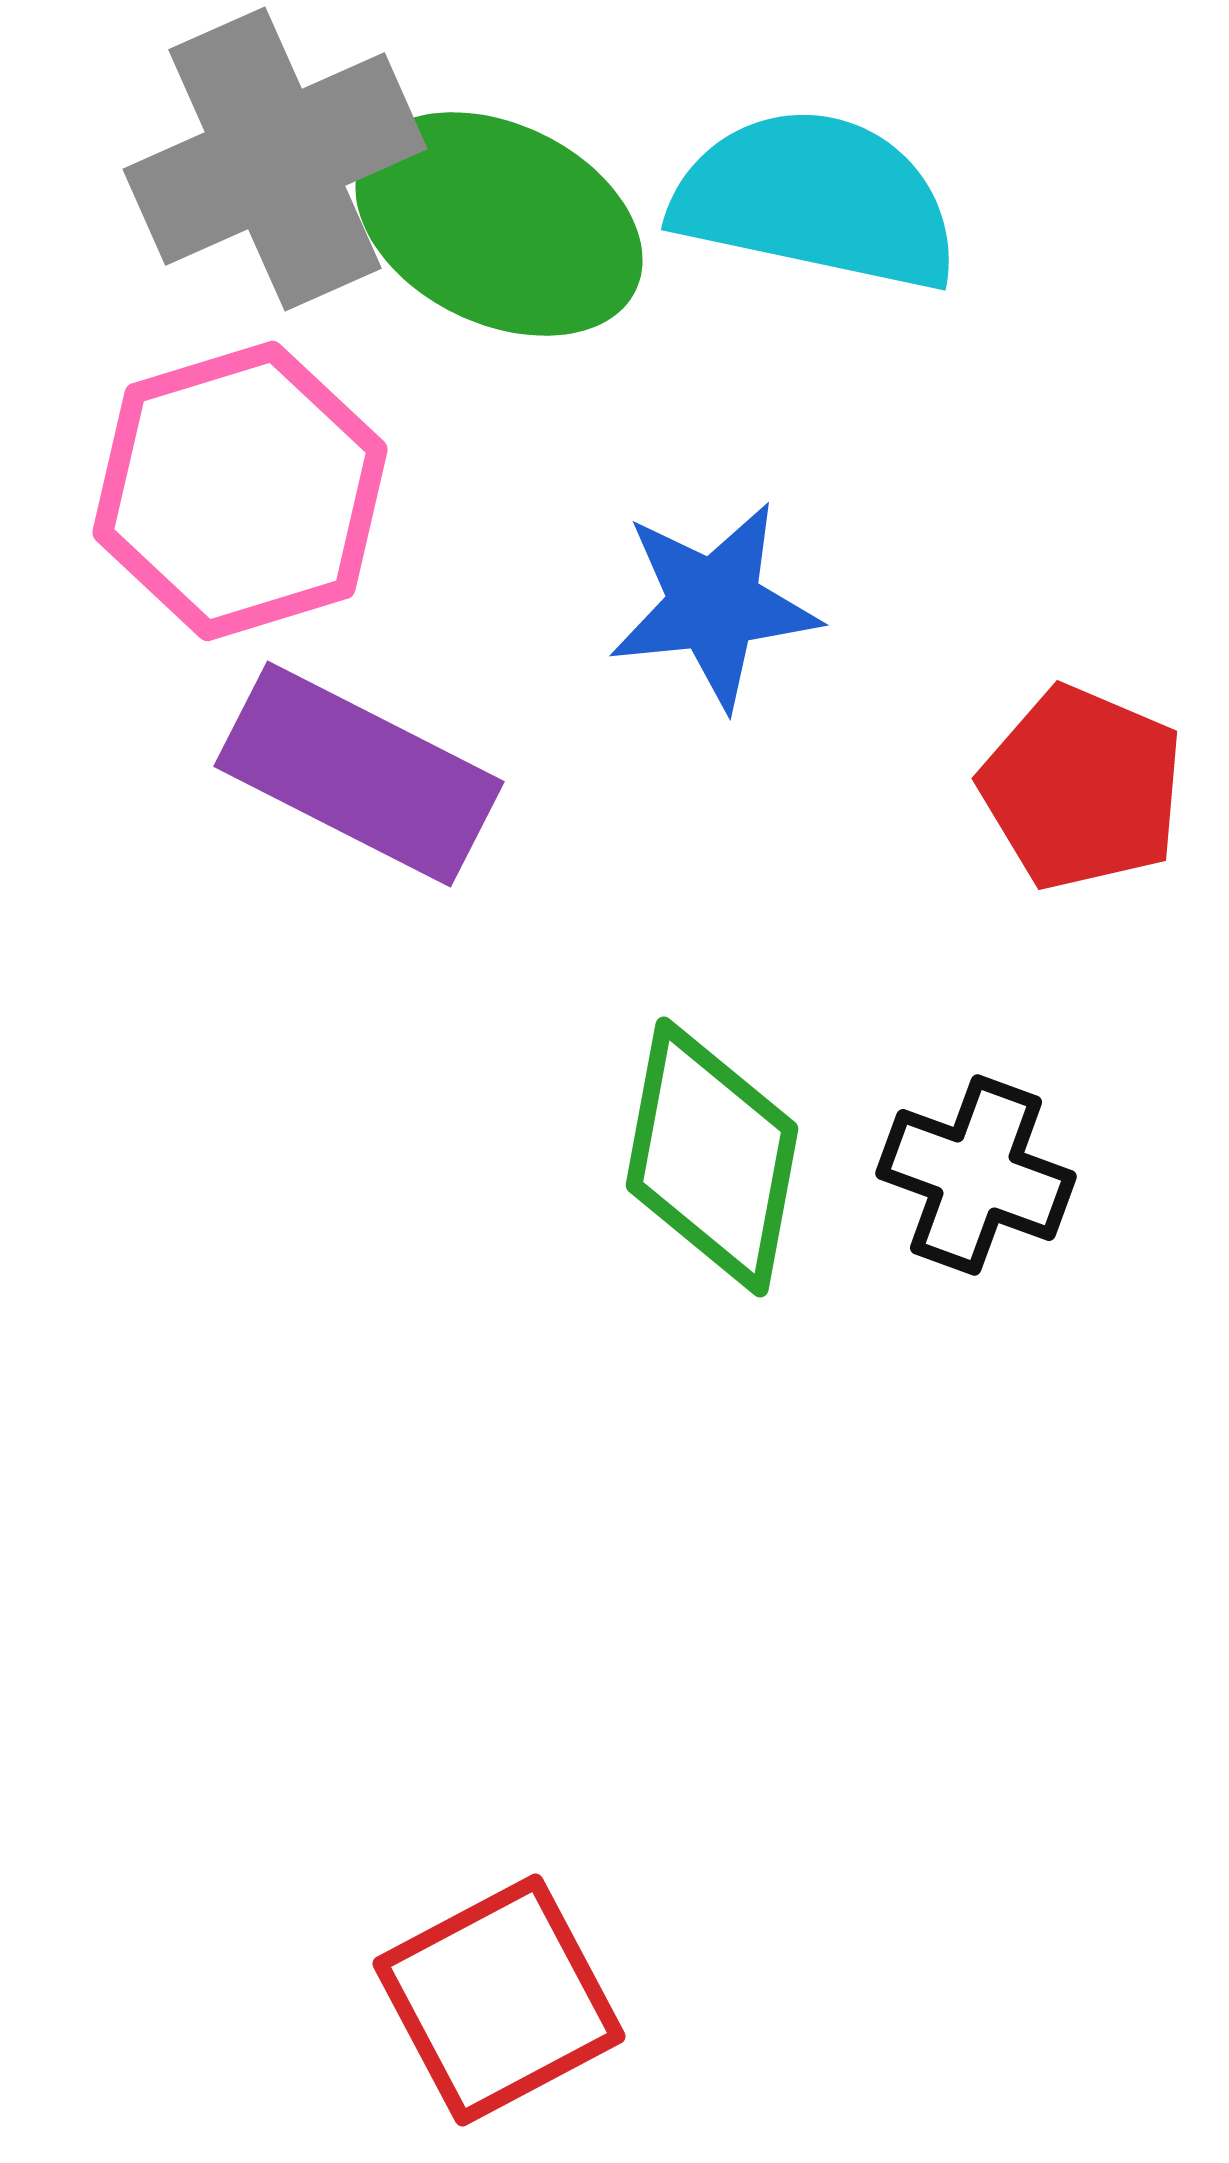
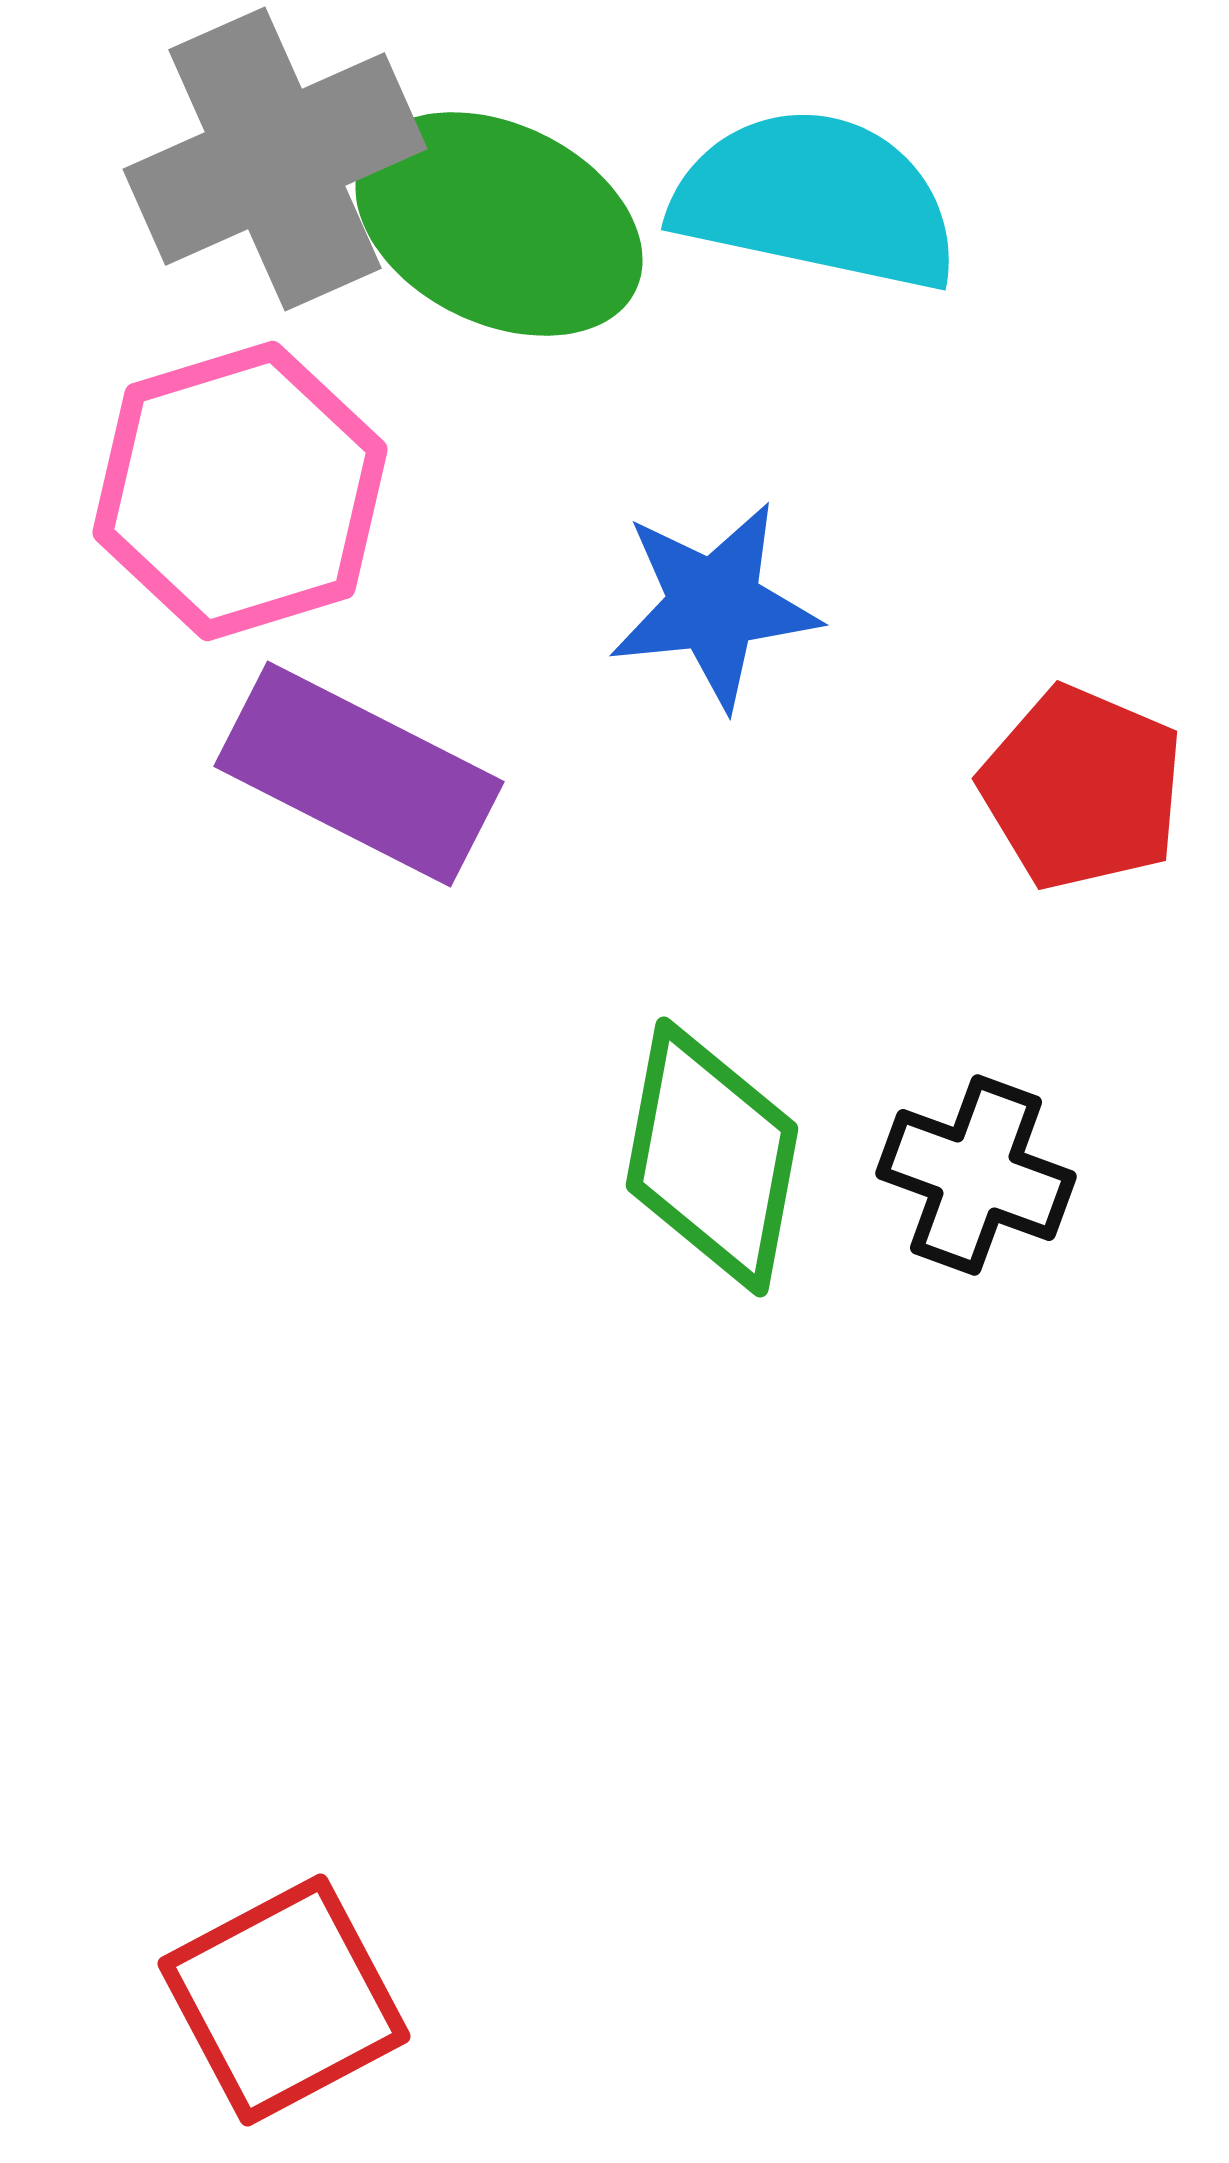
red square: moved 215 px left
